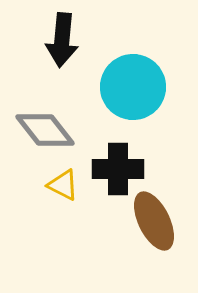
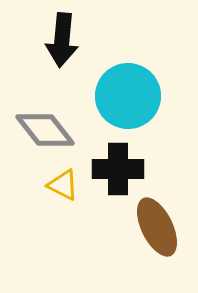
cyan circle: moved 5 px left, 9 px down
brown ellipse: moved 3 px right, 6 px down
